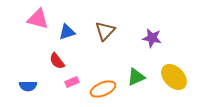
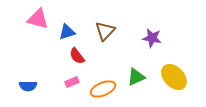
red semicircle: moved 20 px right, 5 px up
